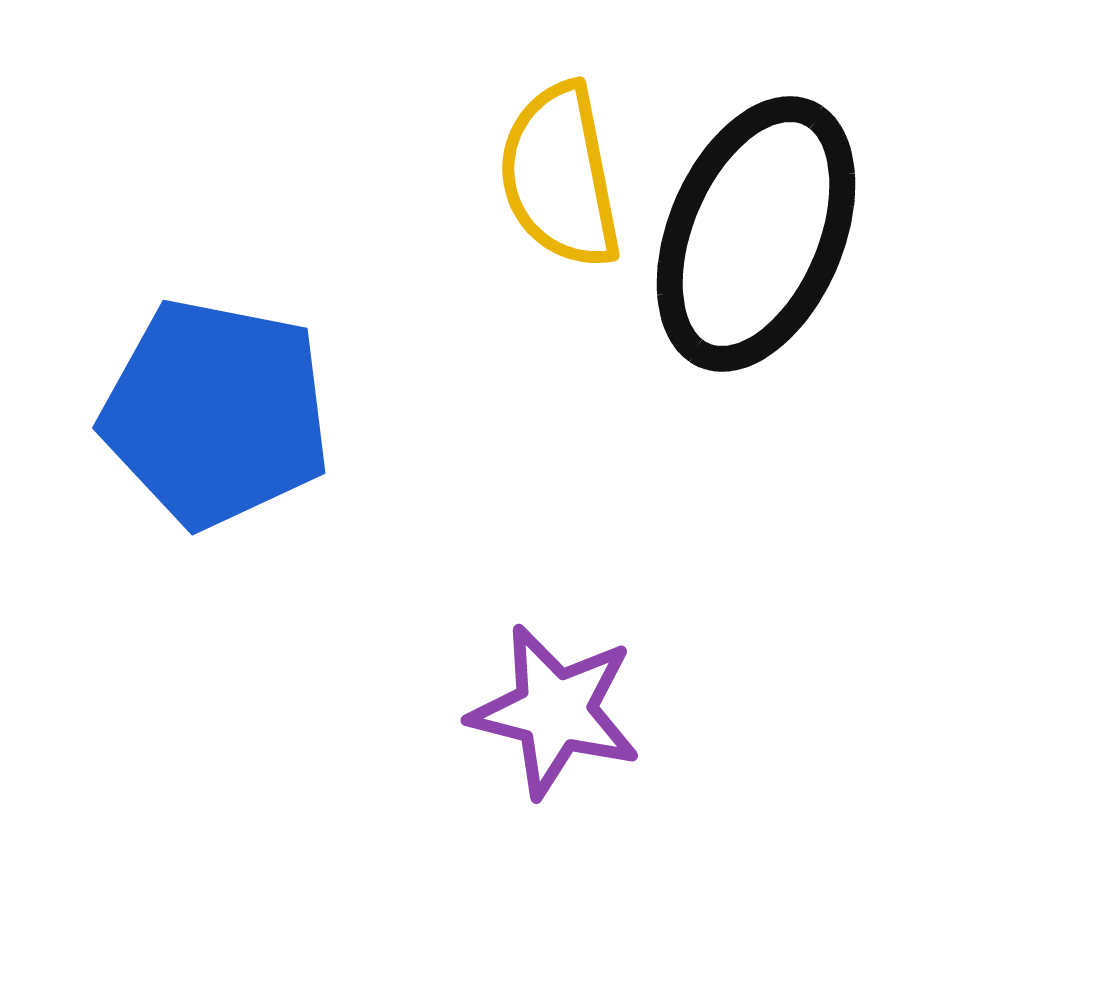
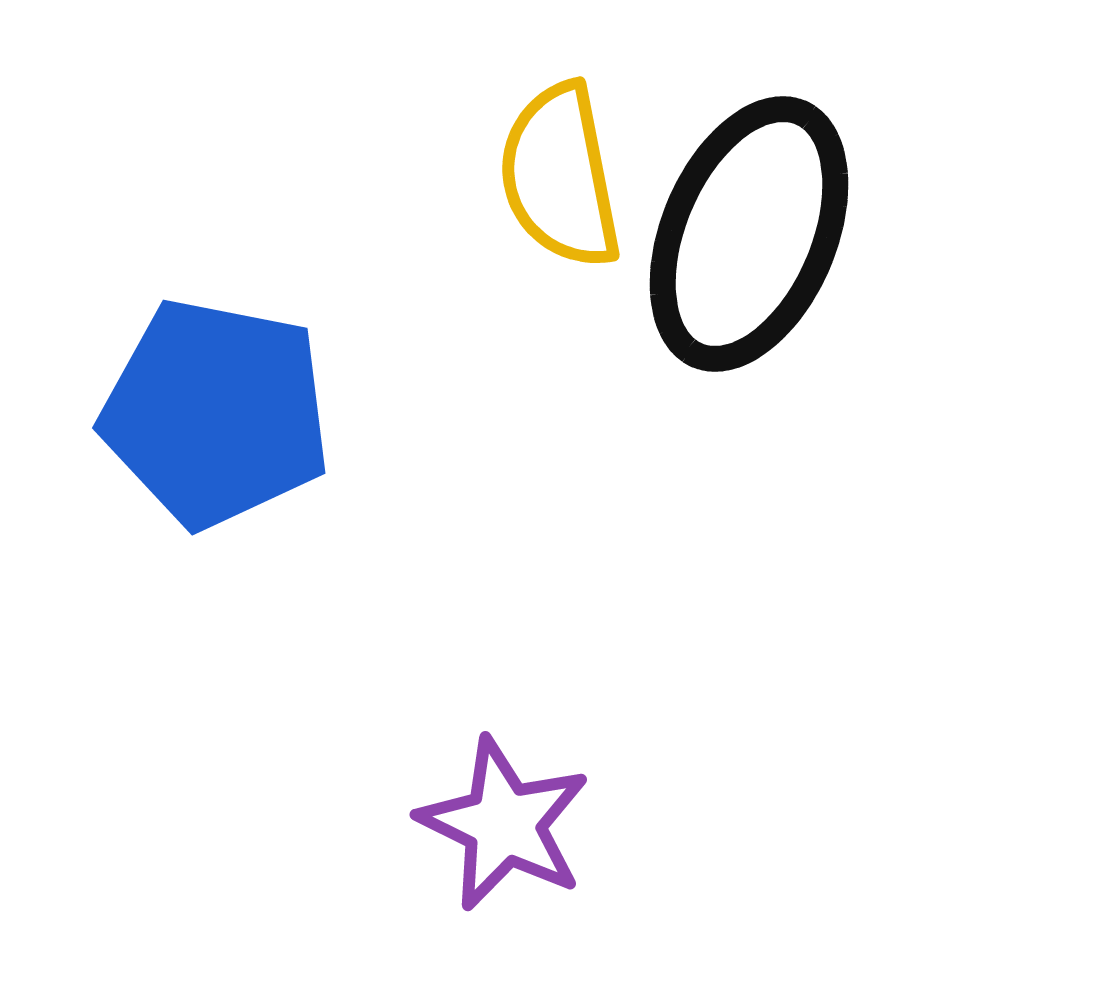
black ellipse: moved 7 px left
purple star: moved 51 px left, 113 px down; rotated 12 degrees clockwise
